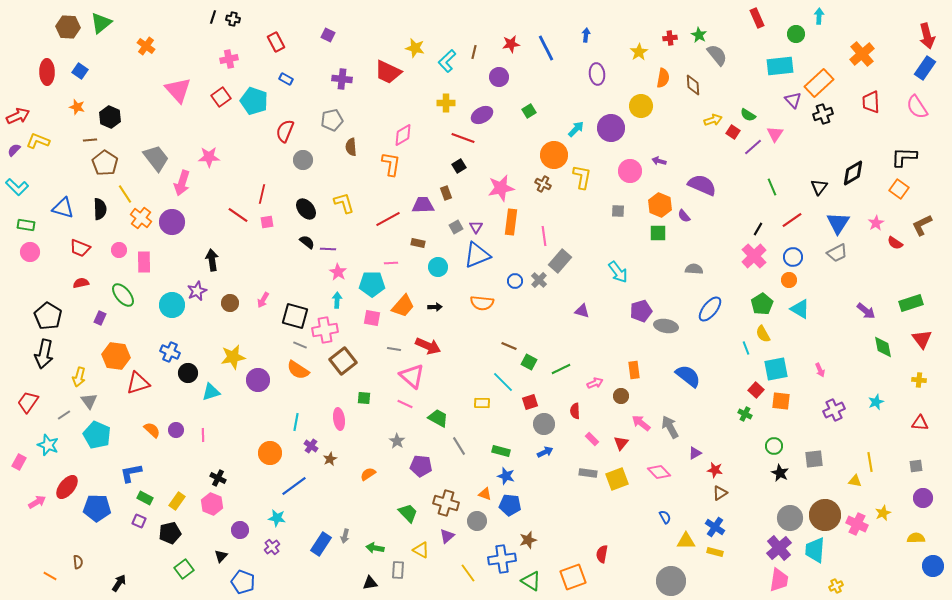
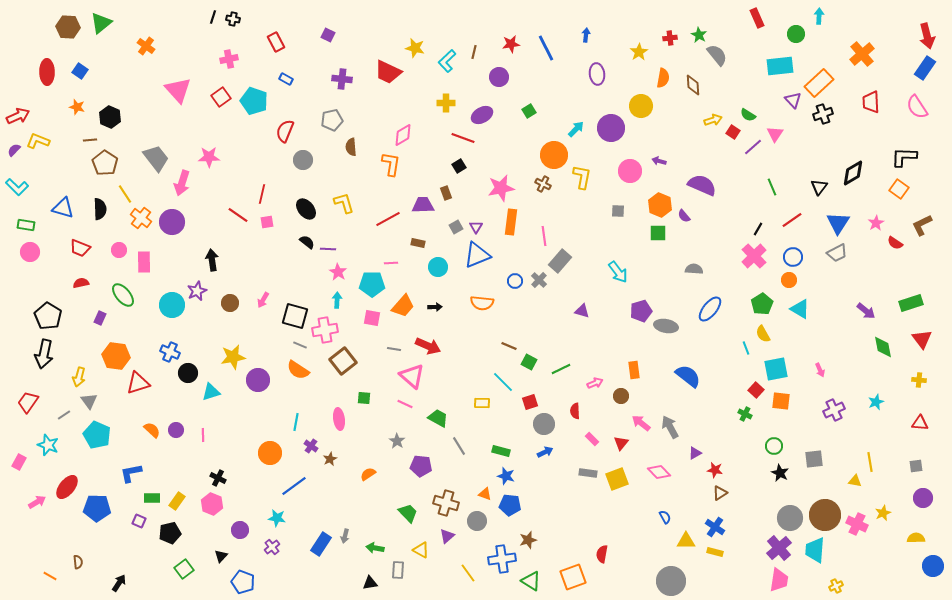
green rectangle at (145, 498): moved 7 px right; rotated 28 degrees counterclockwise
